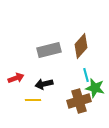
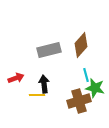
brown diamond: moved 1 px up
black arrow: rotated 96 degrees clockwise
yellow line: moved 4 px right, 5 px up
